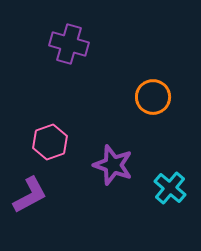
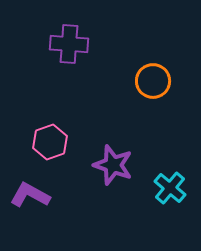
purple cross: rotated 12 degrees counterclockwise
orange circle: moved 16 px up
purple L-shape: rotated 123 degrees counterclockwise
